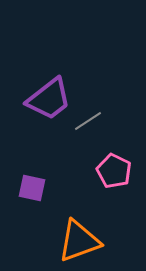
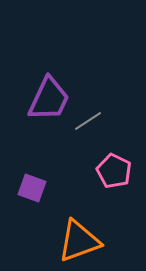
purple trapezoid: rotated 27 degrees counterclockwise
purple square: rotated 8 degrees clockwise
